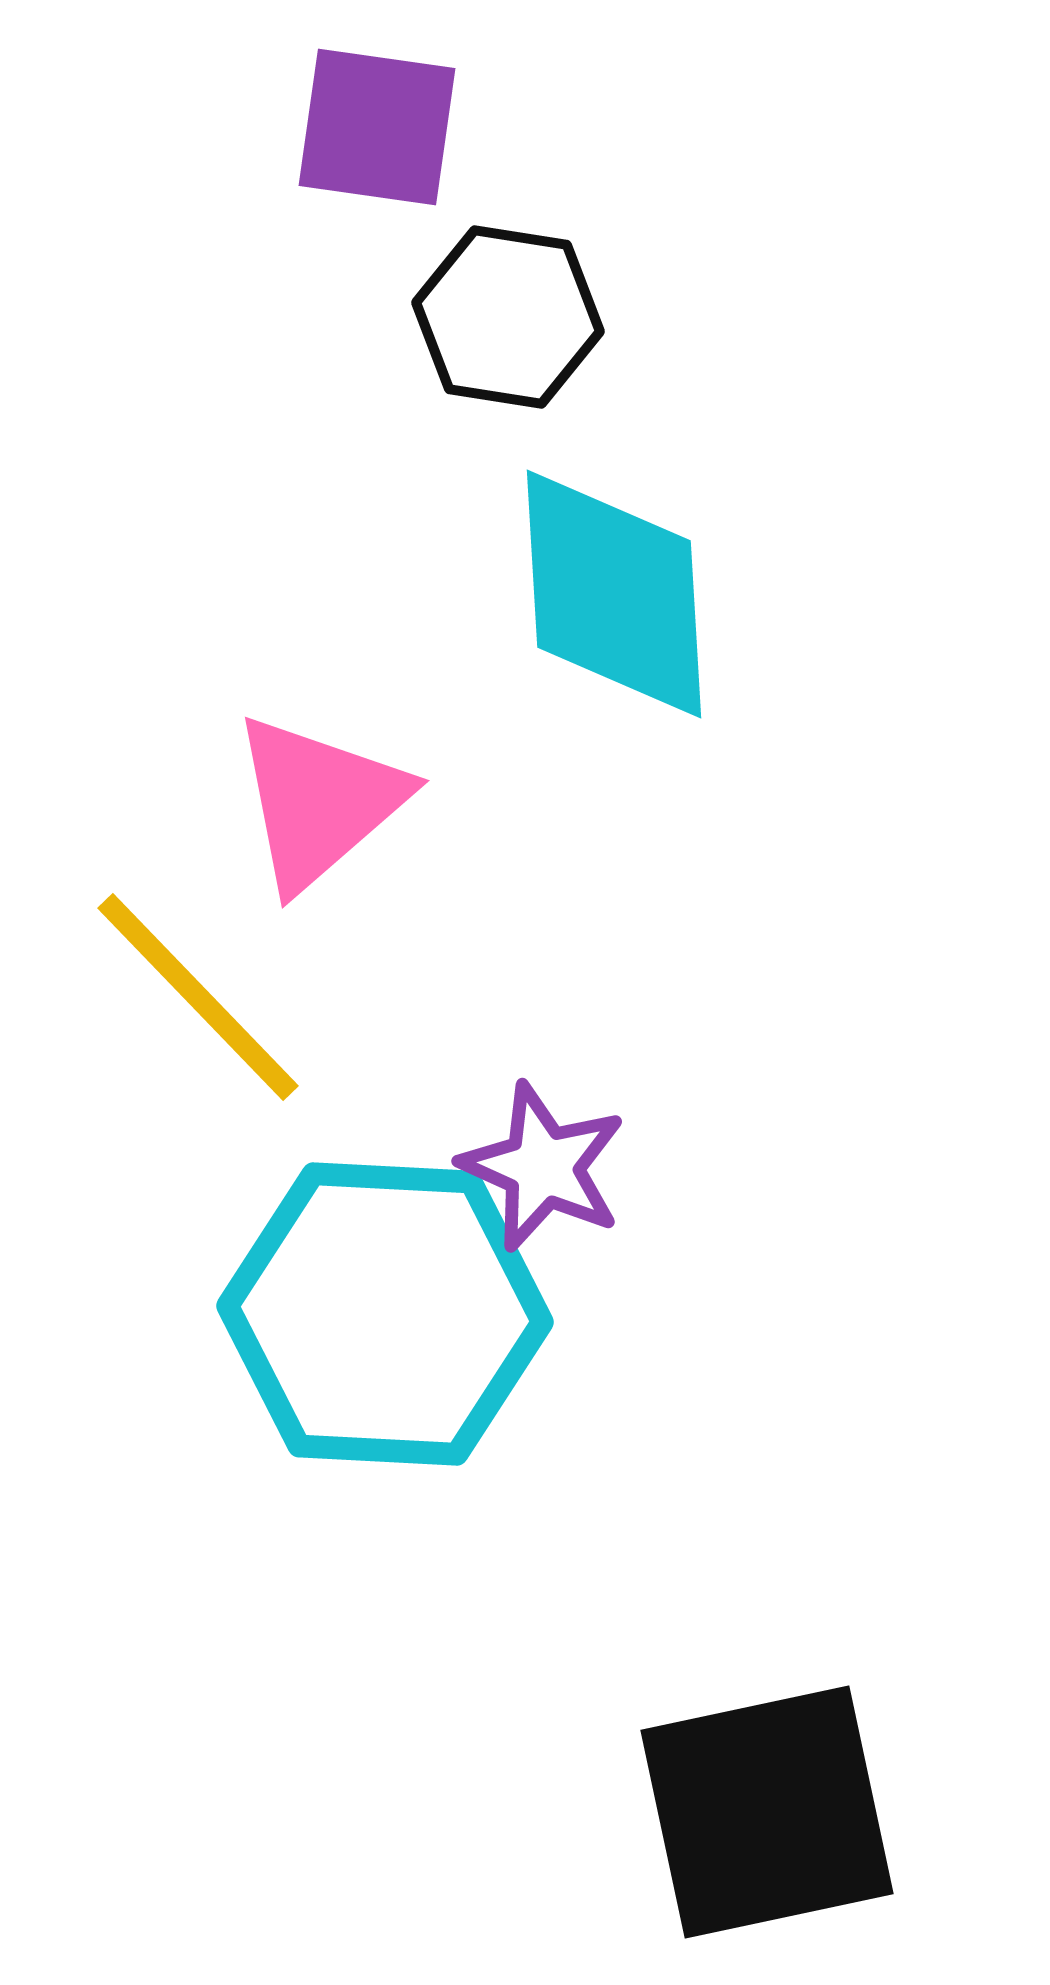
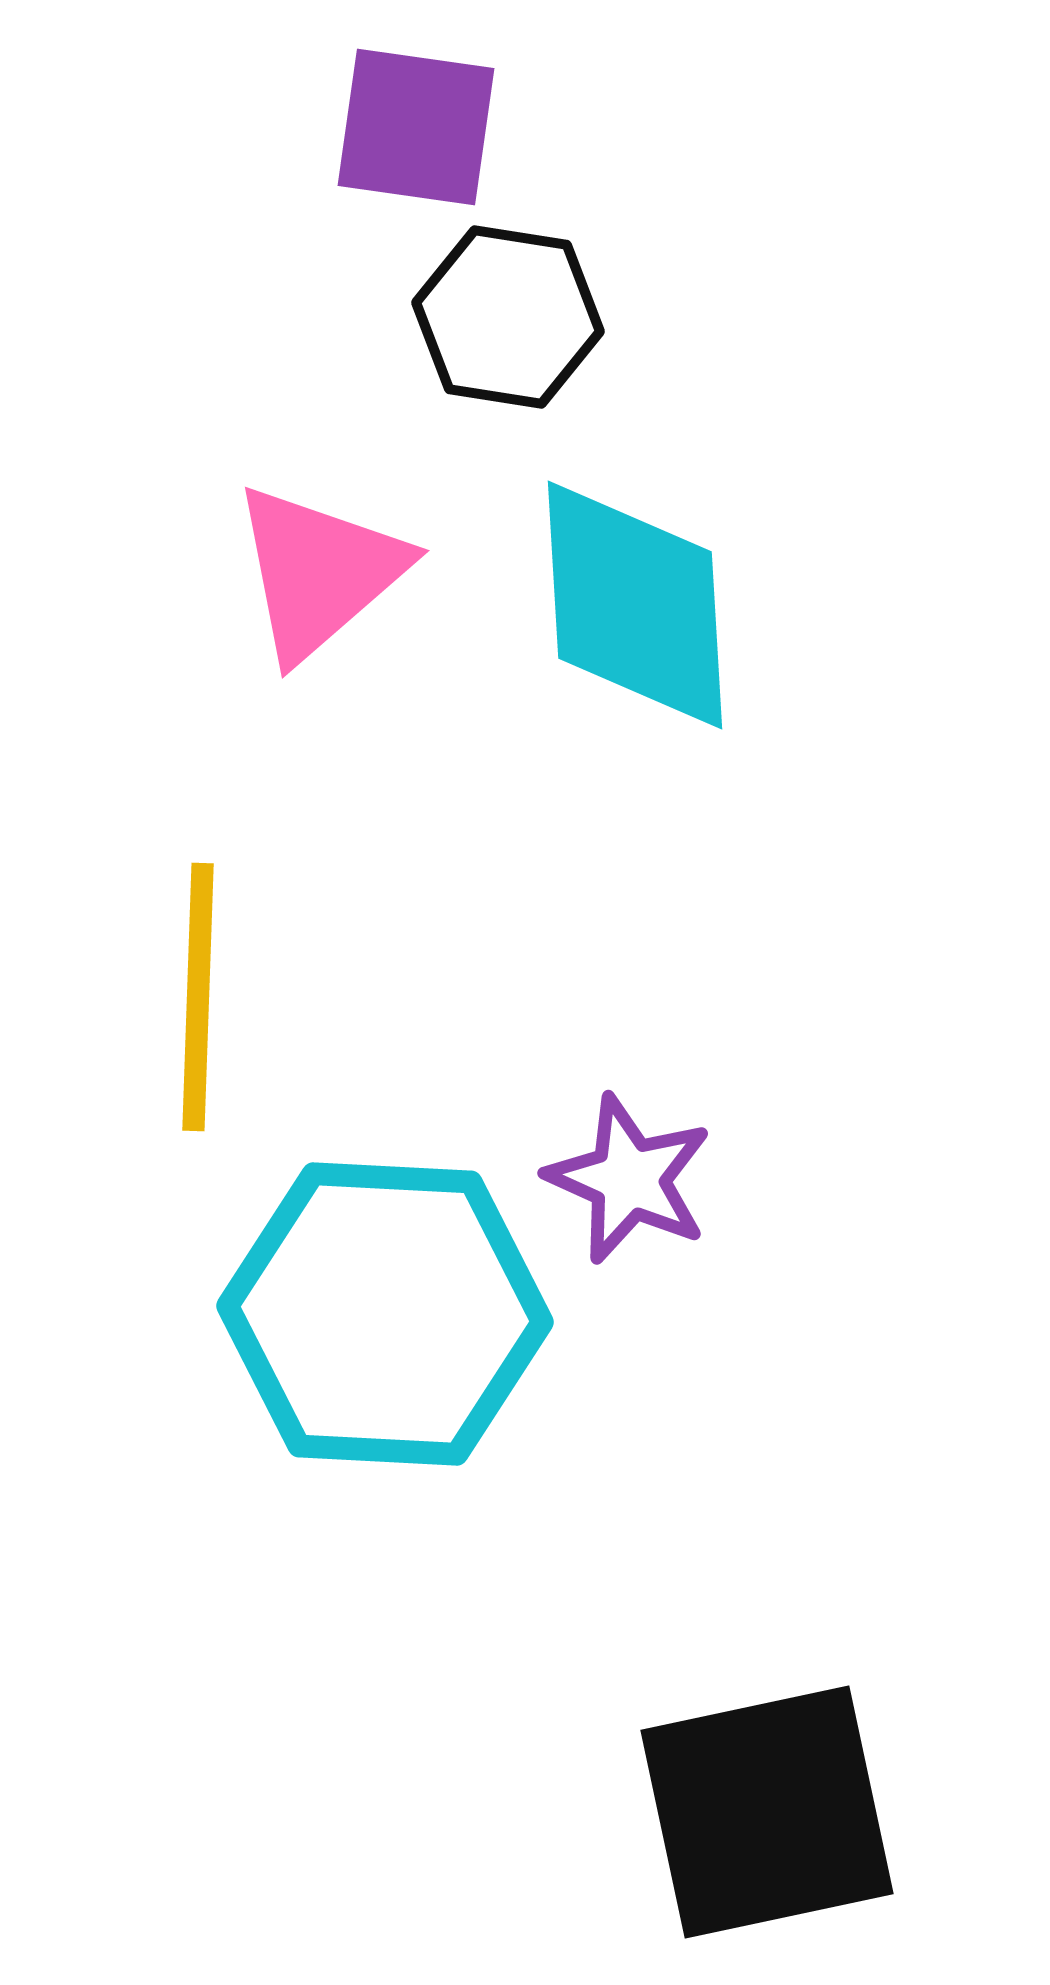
purple square: moved 39 px right
cyan diamond: moved 21 px right, 11 px down
pink triangle: moved 230 px up
yellow line: rotated 46 degrees clockwise
purple star: moved 86 px right, 12 px down
